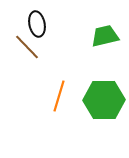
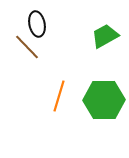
green trapezoid: rotated 16 degrees counterclockwise
